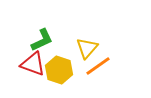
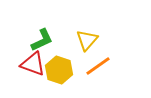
yellow triangle: moved 8 px up
